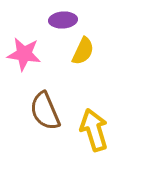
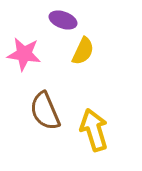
purple ellipse: rotated 24 degrees clockwise
